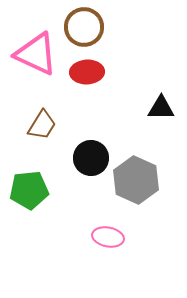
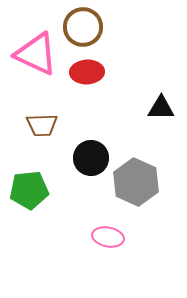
brown circle: moved 1 px left
brown trapezoid: rotated 56 degrees clockwise
gray hexagon: moved 2 px down
